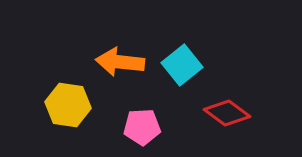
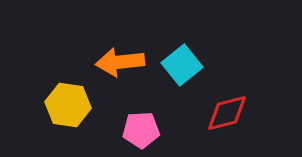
orange arrow: rotated 12 degrees counterclockwise
red diamond: rotated 51 degrees counterclockwise
pink pentagon: moved 1 px left, 3 px down
